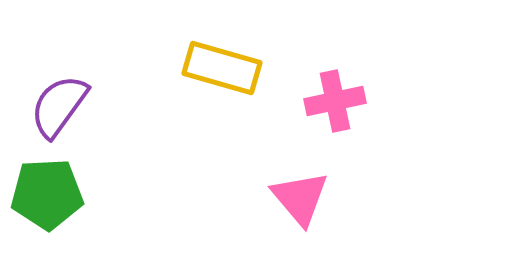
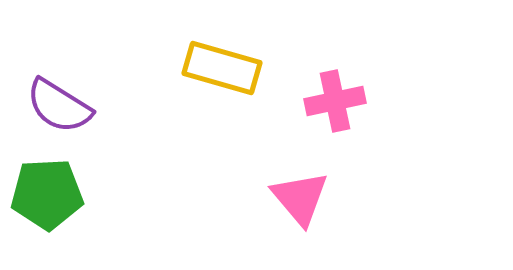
purple semicircle: rotated 94 degrees counterclockwise
